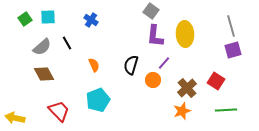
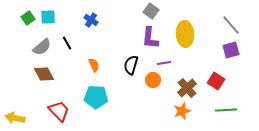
green square: moved 3 px right, 1 px up
gray line: moved 1 px up; rotated 25 degrees counterclockwise
purple L-shape: moved 5 px left, 2 px down
purple square: moved 2 px left
purple line: rotated 40 degrees clockwise
cyan pentagon: moved 2 px left, 3 px up; rotated 25 degrees clockwise
